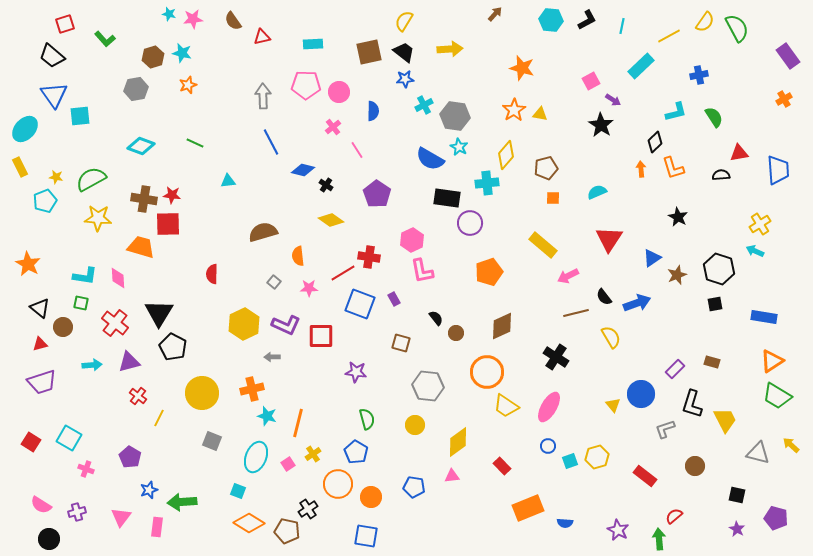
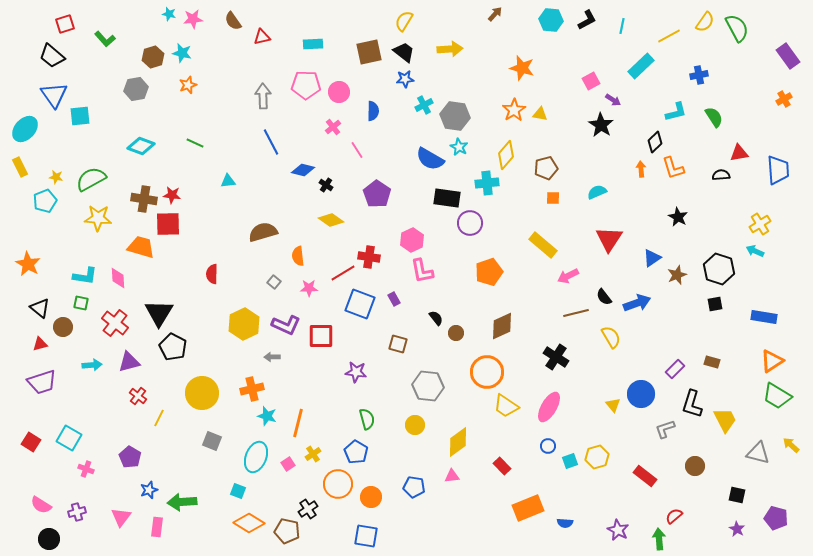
brown square at (401, 343): moved 3 px left, 1 px down
